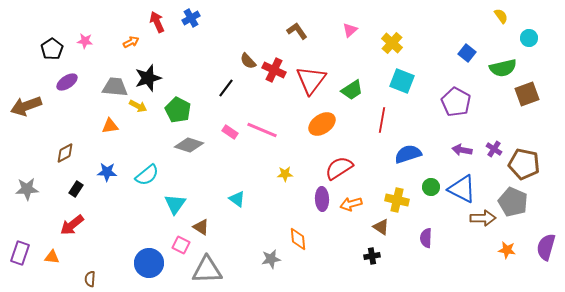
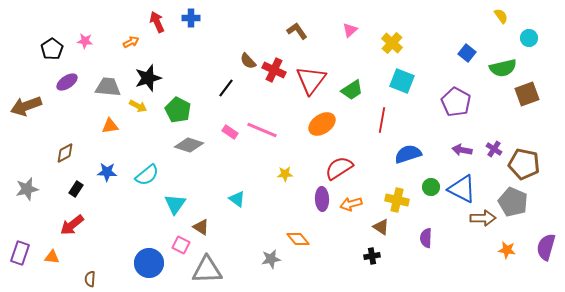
blue cross at (191, 18): rotated 30 degrees clockwise
gray trapezoid at (115, 87): moved 7 px left
gray star at (27, 189): rotated 10 degrees counterclockwise
orange diamond at (298, 239): rotated 35 degrees counterclockwise
